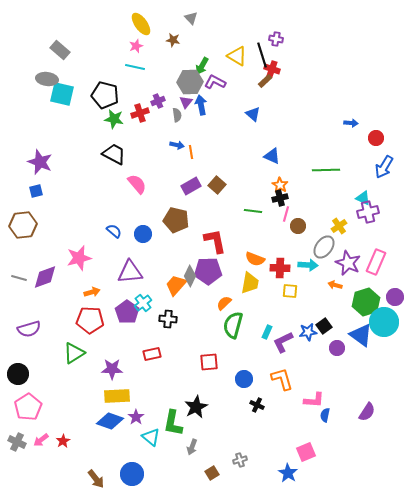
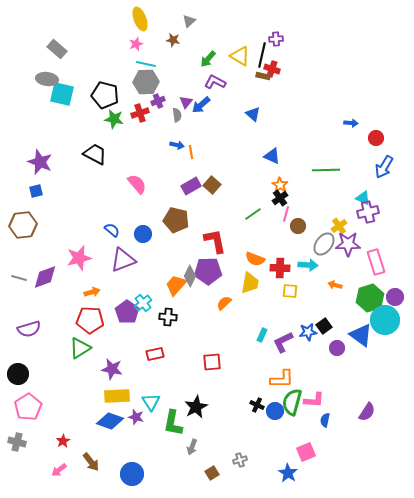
gray triangle at (191, 18): moved 2 px left, 3 px down; rotated 32 degrees clockwise
yellow ellipse at (141, 24): moved 1 px left, 5 px up; rotated 15 degrees clockwise
purple cross at (276, 39): rotated 16 degrees counterclockwise
pink star at (136, 46): moved 2 px up
gray rectangle at (60, 50): moved 3 px left, 1 px up
black line at (262, 55): rotated 30 degrees clockwise
yellow triangle at (237, 56): moved 3 px right
green arrow at (202, 66): moved 6 px right, 7 px up; rotated 12 degrees clockwise
cyan line at (135, 67): moved 11 px right, 3 px up
brown rectangle at (265, 81): moved 2 px left, 5 px up; rotated 56 degrees clockwise
gray hexagon at (190, 82): moved 44 px left
blue arrow at (201, 105): rotated 120 degrees counterclockwise
black trapezoid at (114, 154): moved 19 px left
brown square at (217, 185): moved 5 px left
black cross at (280, 198): rotated 21 degrees counterclockwise
green line at (253, 211): moved 3 px down; rotated 42 degrees counterclockwise
blue semicircle at (114, 231): moved 2 px left, 1 px up
gray ellipse at (324, 247): moved 3 px up
pink rectangle at (376, 262): rotated 40 degrees counterclockwise
purple star at (348, 263): moved 19 px up; rotated 25 degrees counterclockwise
purple triangle at (130, 272): moved 7 px left, 12 px up; rotated 16 degrees counterclockwise
green hexagon at (366, 302): moved 4 px right, 4 px up
black cross at (168, 319): moved 2 px up
cyan circle at (384, 322): moved 1 px right, 2 px up
green semicircle at (233, 325): moved 59 px right, 77 px down
cyan rectangle at (267, 332): moved 5 px left, 3 px down
green triangle at (74, 353): moved 6 px right, 5 px up
red rectangle at (152, 354): moved 3 px right
red square at (209, 362): moved 3 px right
purple star at (112, 369): rotated 10 degrees clockwise
blue circle at (244, 379): moved 31 px right, 32 px down
orange L-shape at (282, 379): rotated 105 degrees clockwise
blue semicircle at (325, 415): moved 5 px down
purple star at (136, 417): rotated 21 degrees counterclockwise
cyan triangle at (151, 437): moved 35 px up; rotated 18 degrees clockwise
pink arrow at (41, 440): moved 18 px right, 30 px down
gray cross at (17, 442): rotated 12 degrees counterclockwise
brown arrow at (96, 479): moved 5 px left, 17 px up
